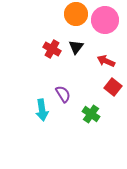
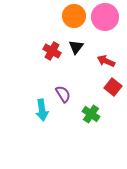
orange circle: moved 2 px left, 2 px down
pink circle: moved 3 px up
red cross: moved 2 px down
